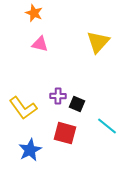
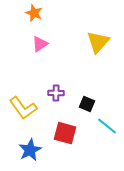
pink triangle: rotated 48 degrees counterclockwise
purple cross: moved 2 px left, 3 px up
black square: moved 10 px right
